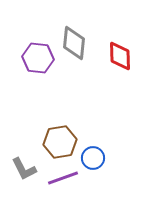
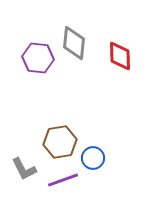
purple line: moved 2 px down
